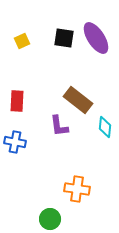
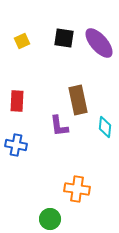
purple ellipse: moved 3 px right, 5 px down; rotated 8 degrees counterclockwise
brown rectangle: rotated 40 degrees clockwise
blue cross: moved 1 px right, 3 px down
